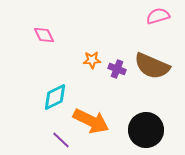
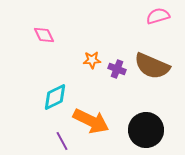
purple line: moved 1 px right, 1 px down; rotated 18 degrees clockwise
